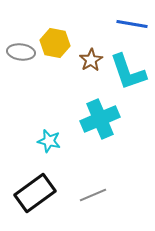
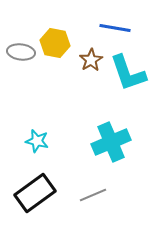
blue line: moved 17 px left, 4 px down
cyan L-shape: moved 1 px down
cyan cross: moved 11 px right, 23 px down
cyan star: moved 12 px left
